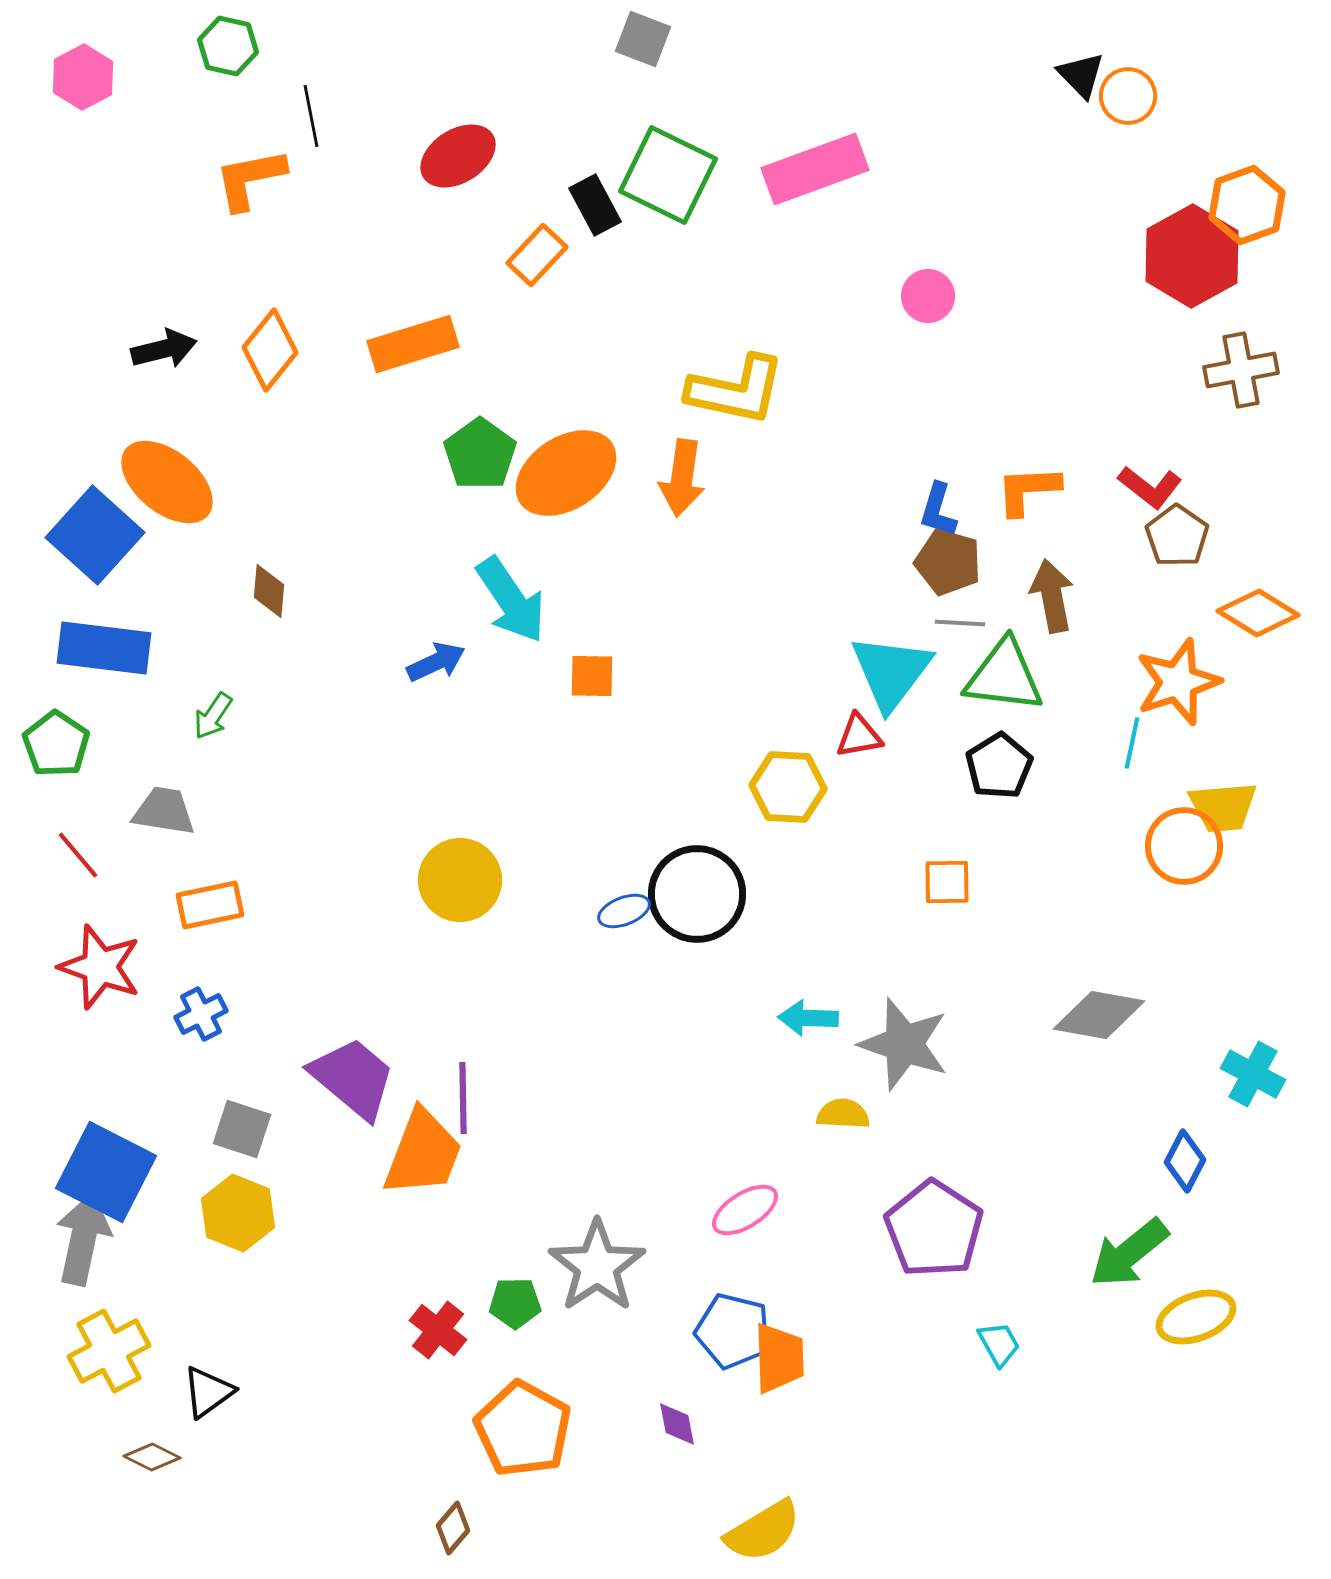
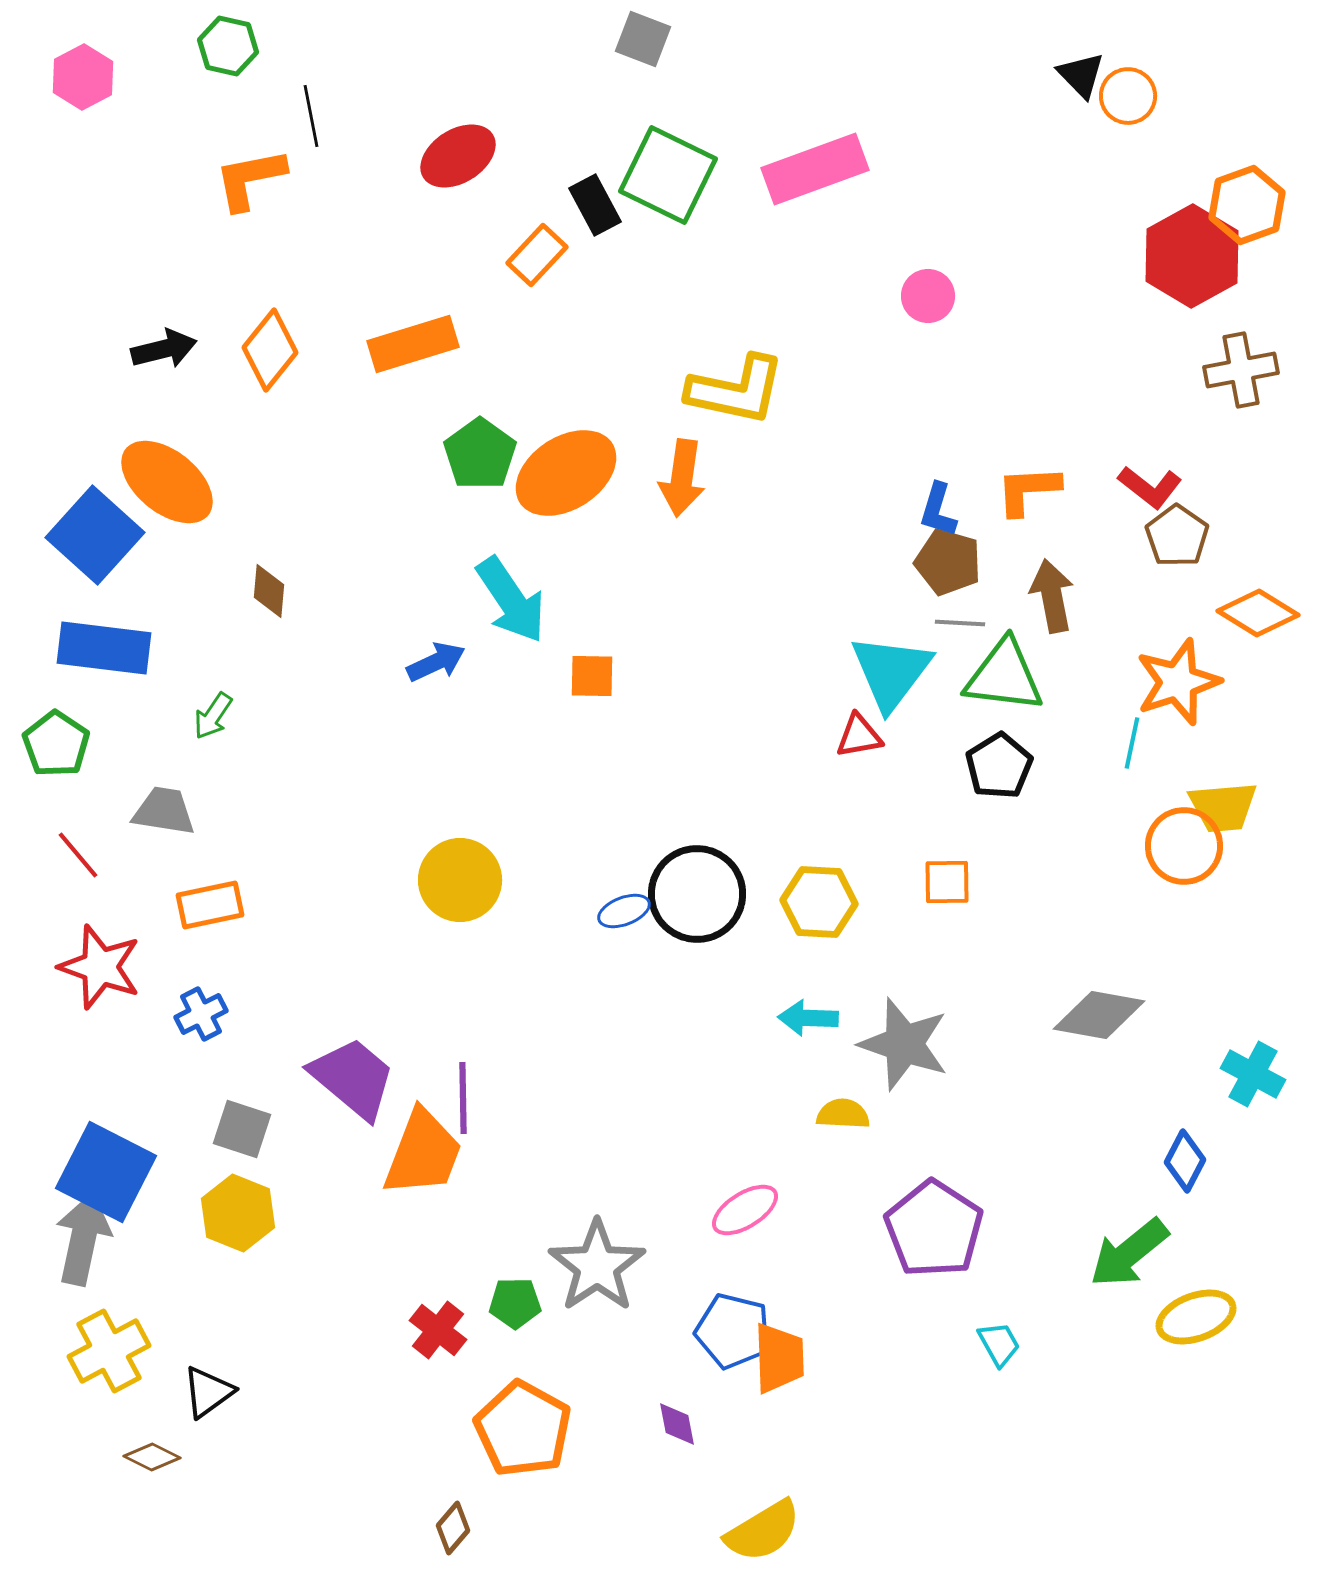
yellow hexagon at (788, 787): moved 31 px right, 115 px down
